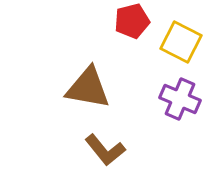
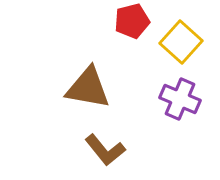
yellow square: rotated 15 degrees clockwise
